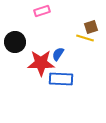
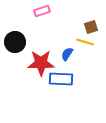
yellow line: moved 4 px down
blue semicircle: moved 9 px right
